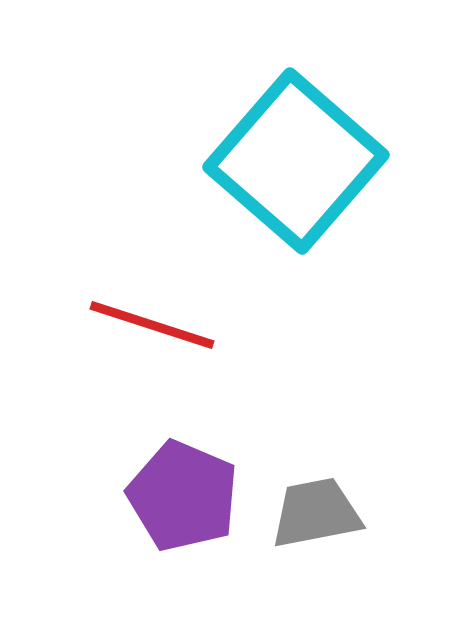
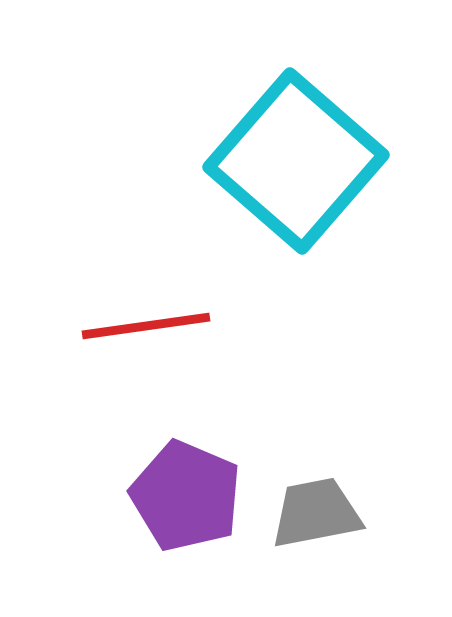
red line: moved 6 px left, 1 px down; rotated 26 degrees counterclockwise
purple pentagon: moved 3 px right
